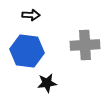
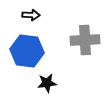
gray cross: moved 5 px up
